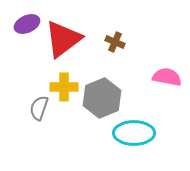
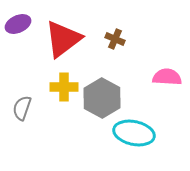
purple ellipse: moved 9 px left
brown cross: moved 3 px up
pink semicircle: rotated 8 degrees counterclockwise
gray hexagon: rotated 9 degrees counterclockwise
gray semicircle: moved 17 px left
cyan ellipse: rotated 12 degrees clockwise
